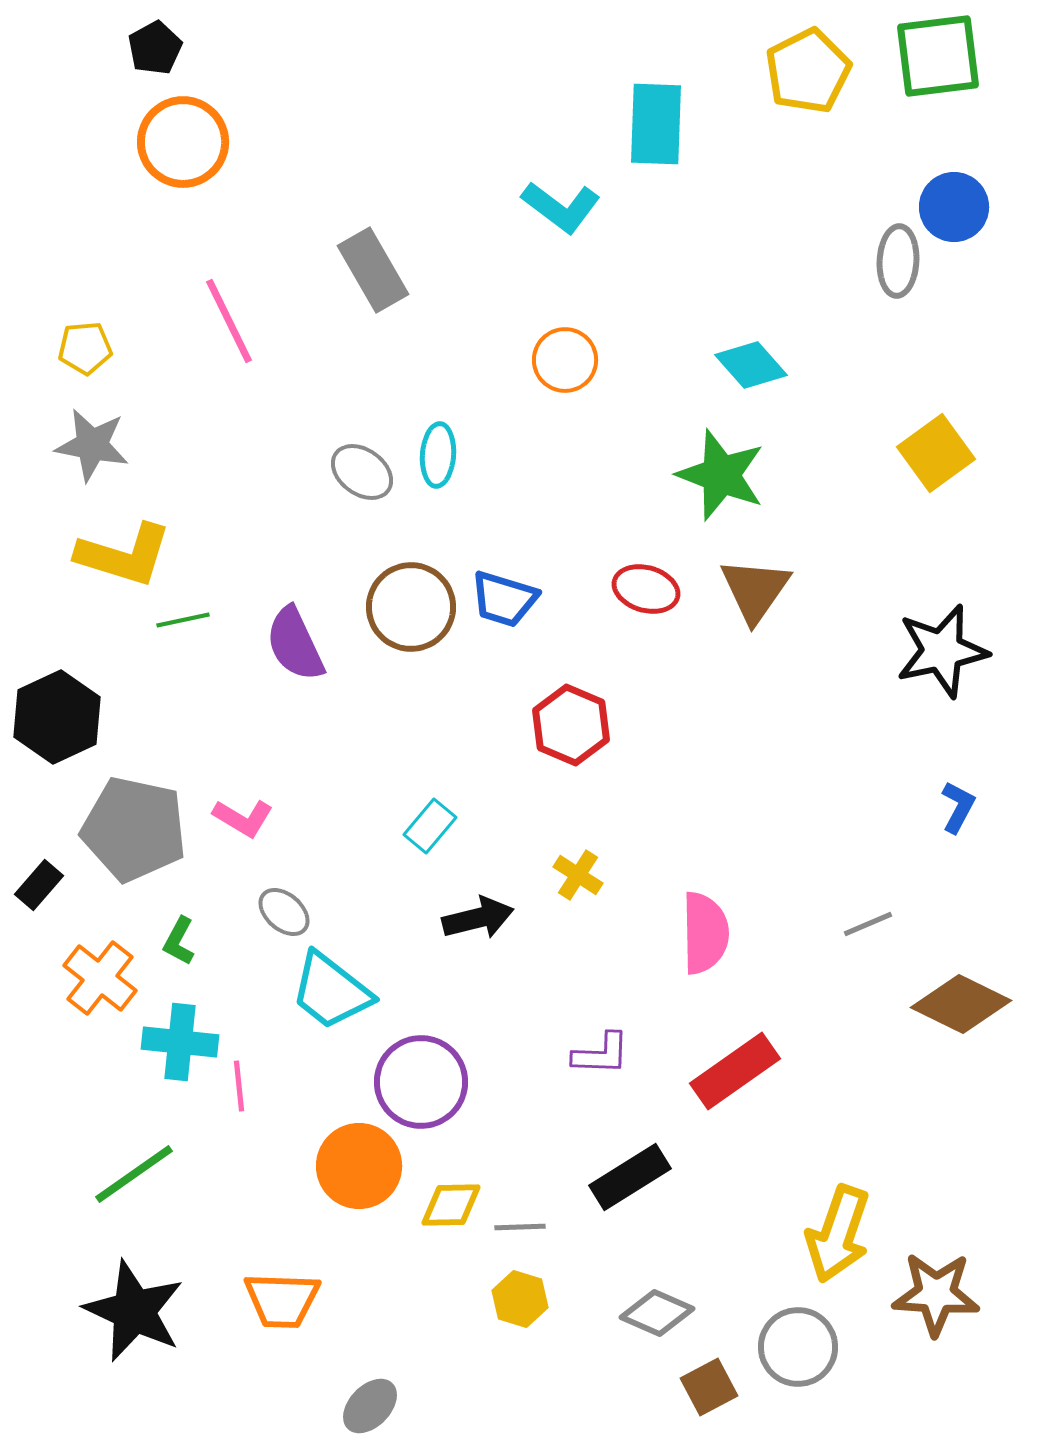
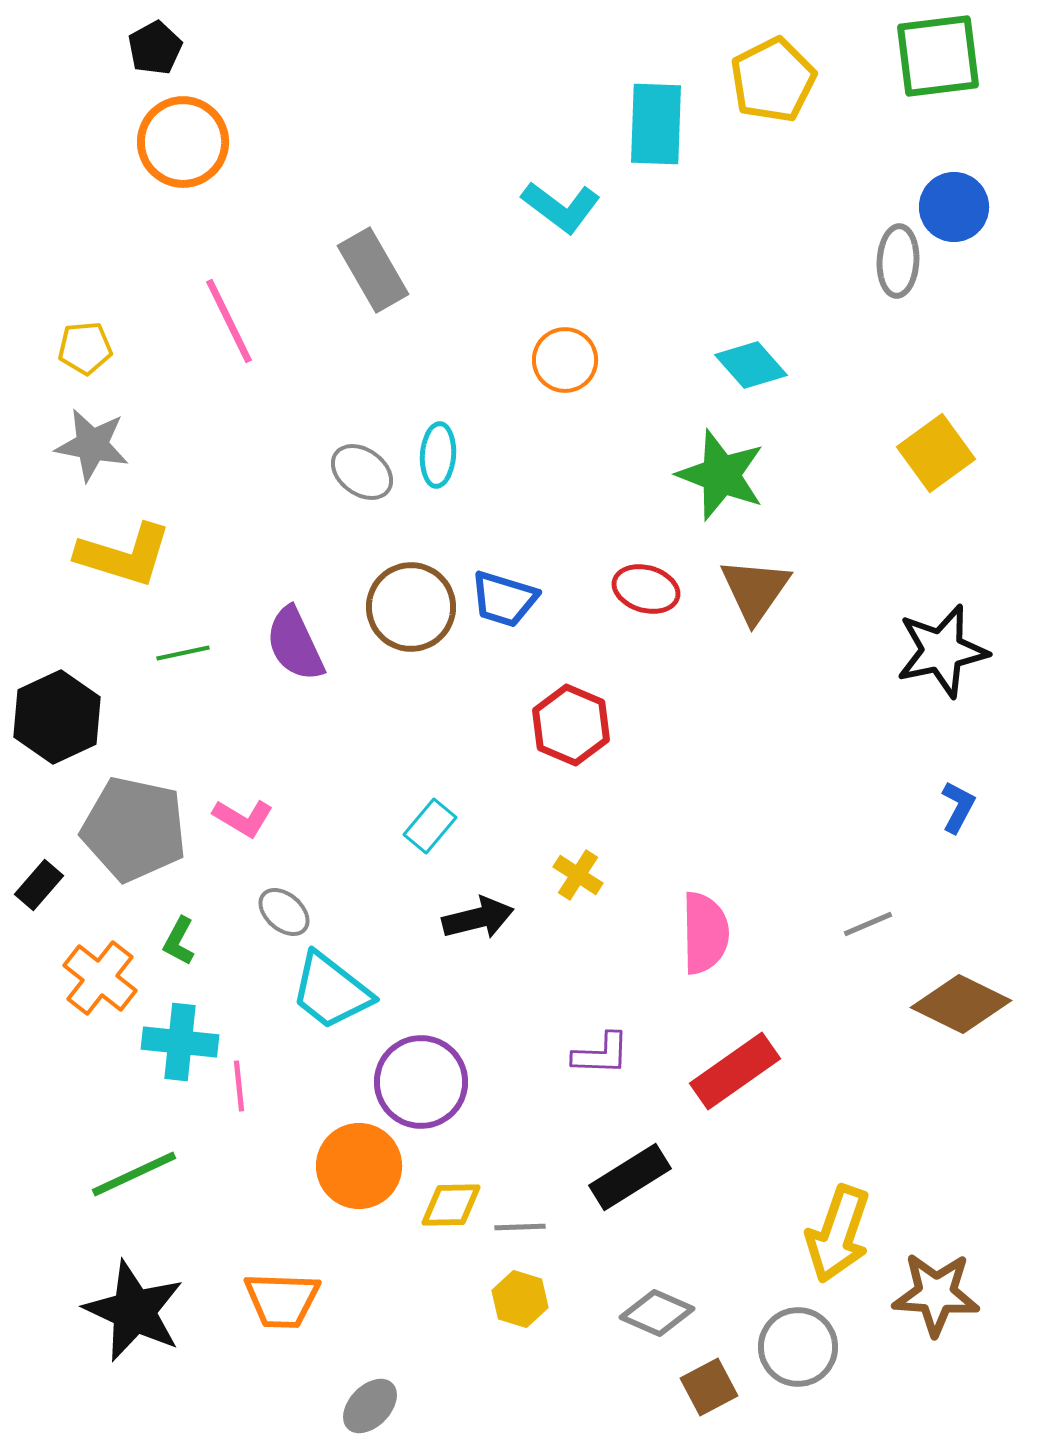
yellow pentagon at (808, 71): moved 35 px left, 9 px down
green line at (183, 620): moved 33 px down
green line at (134, 1174): rotated 10 degrees clockwise
